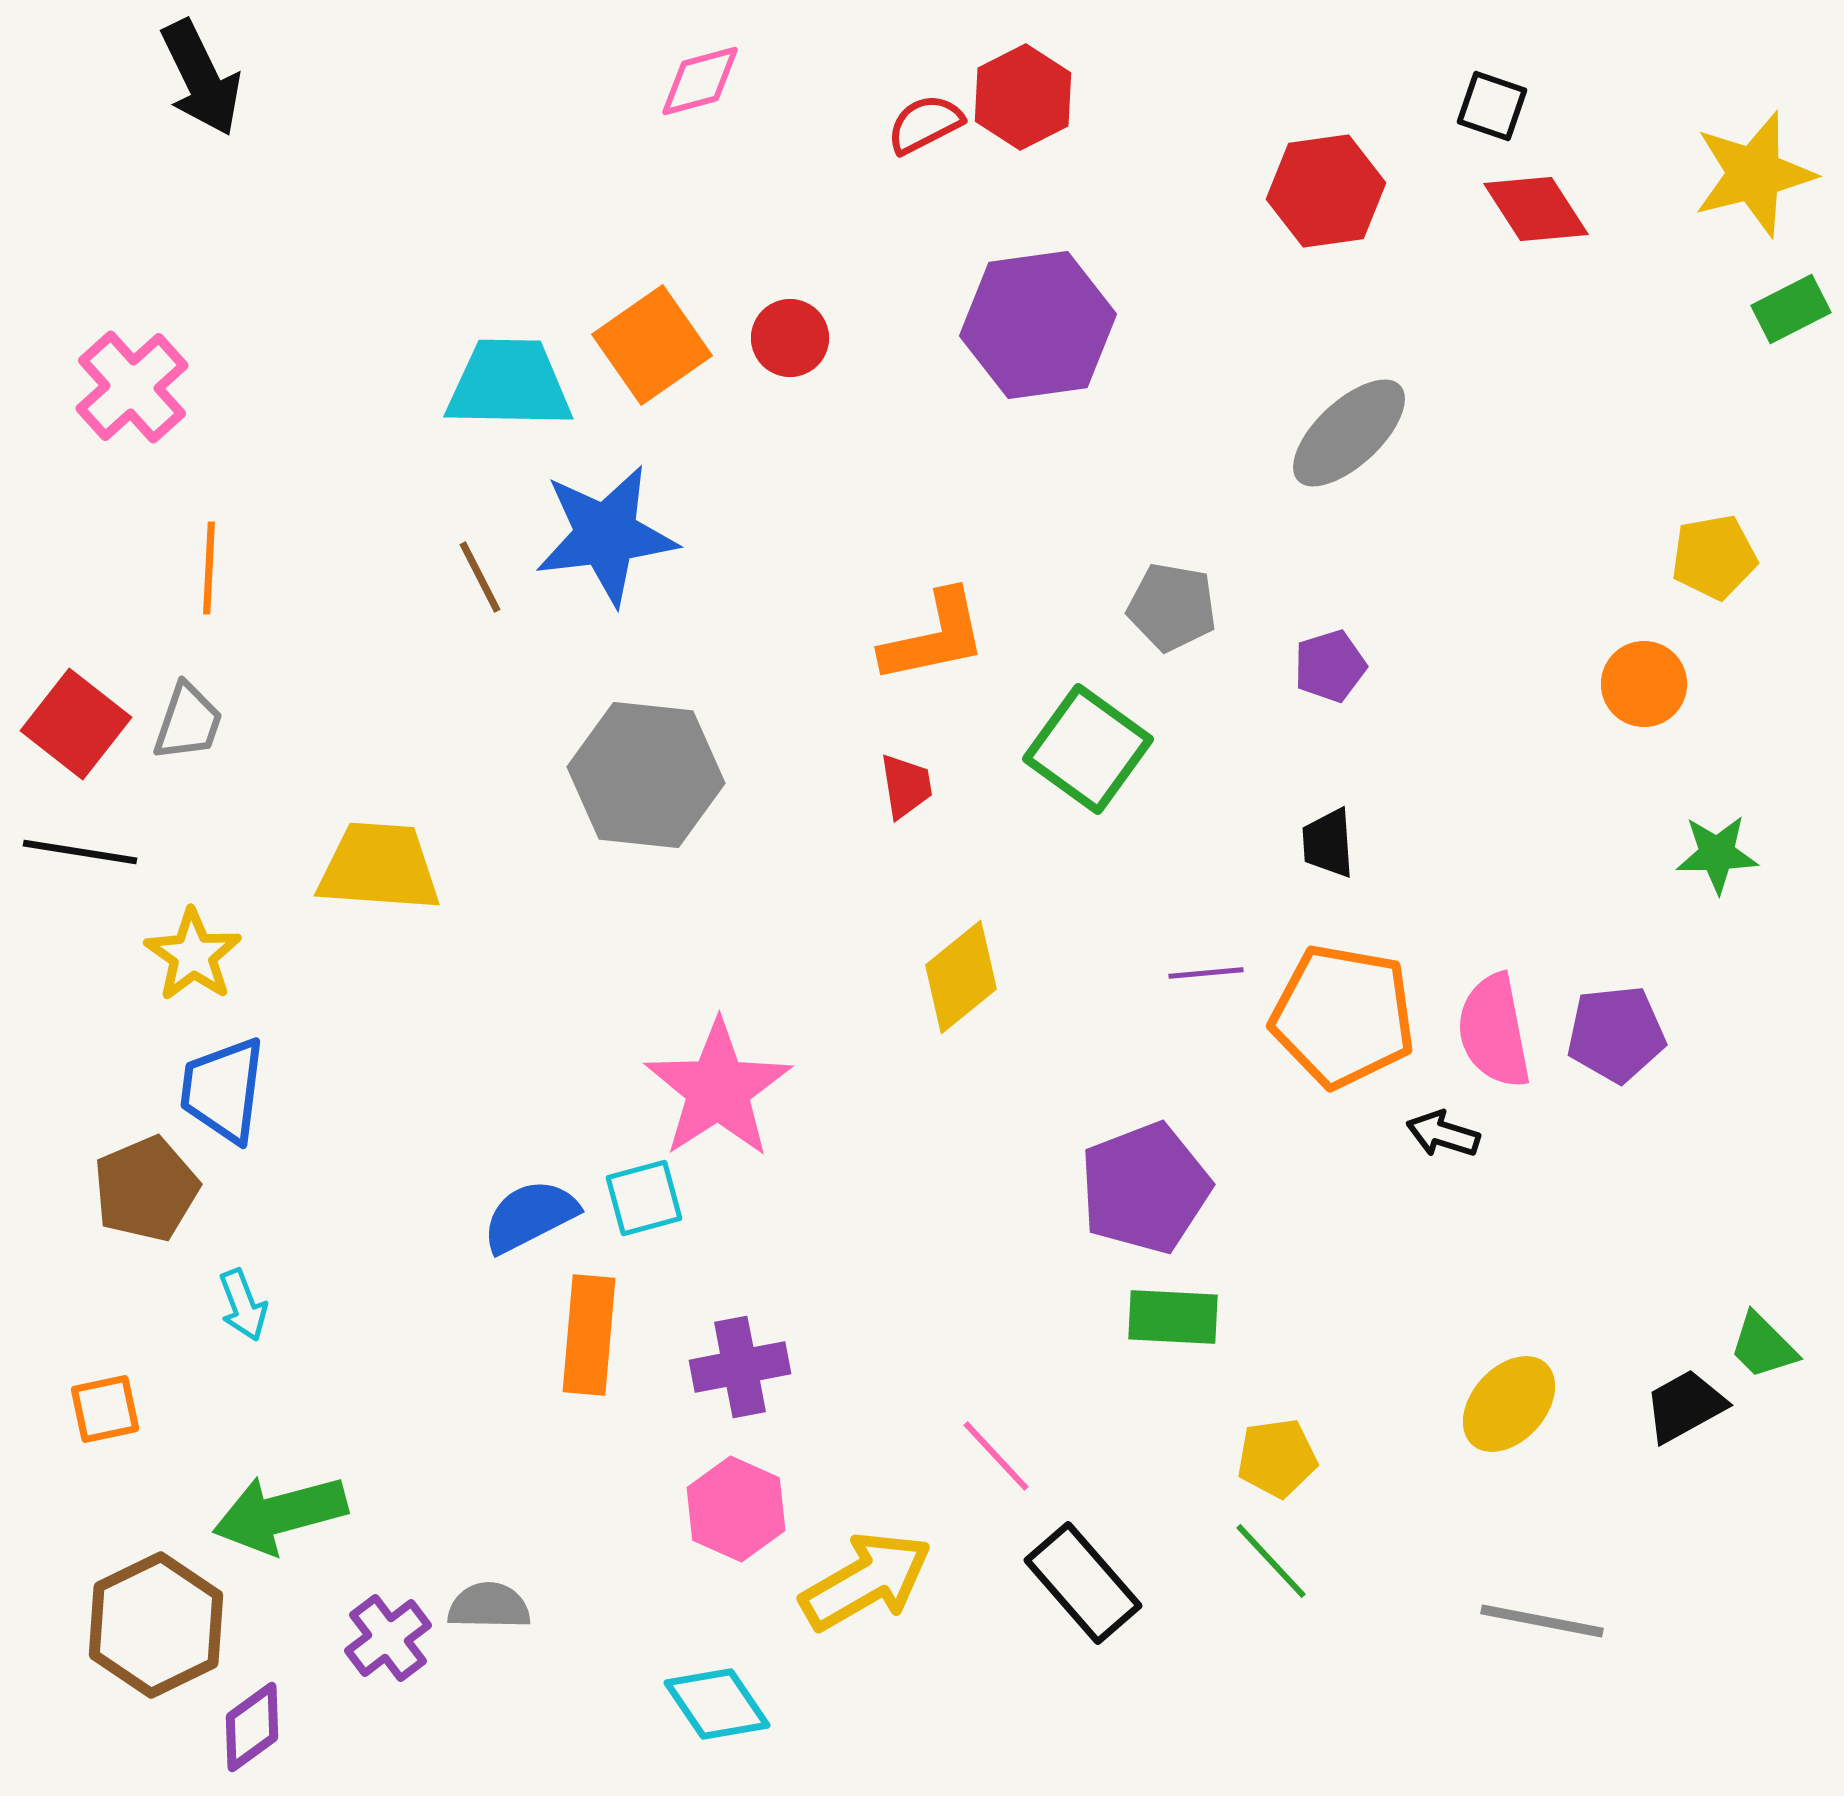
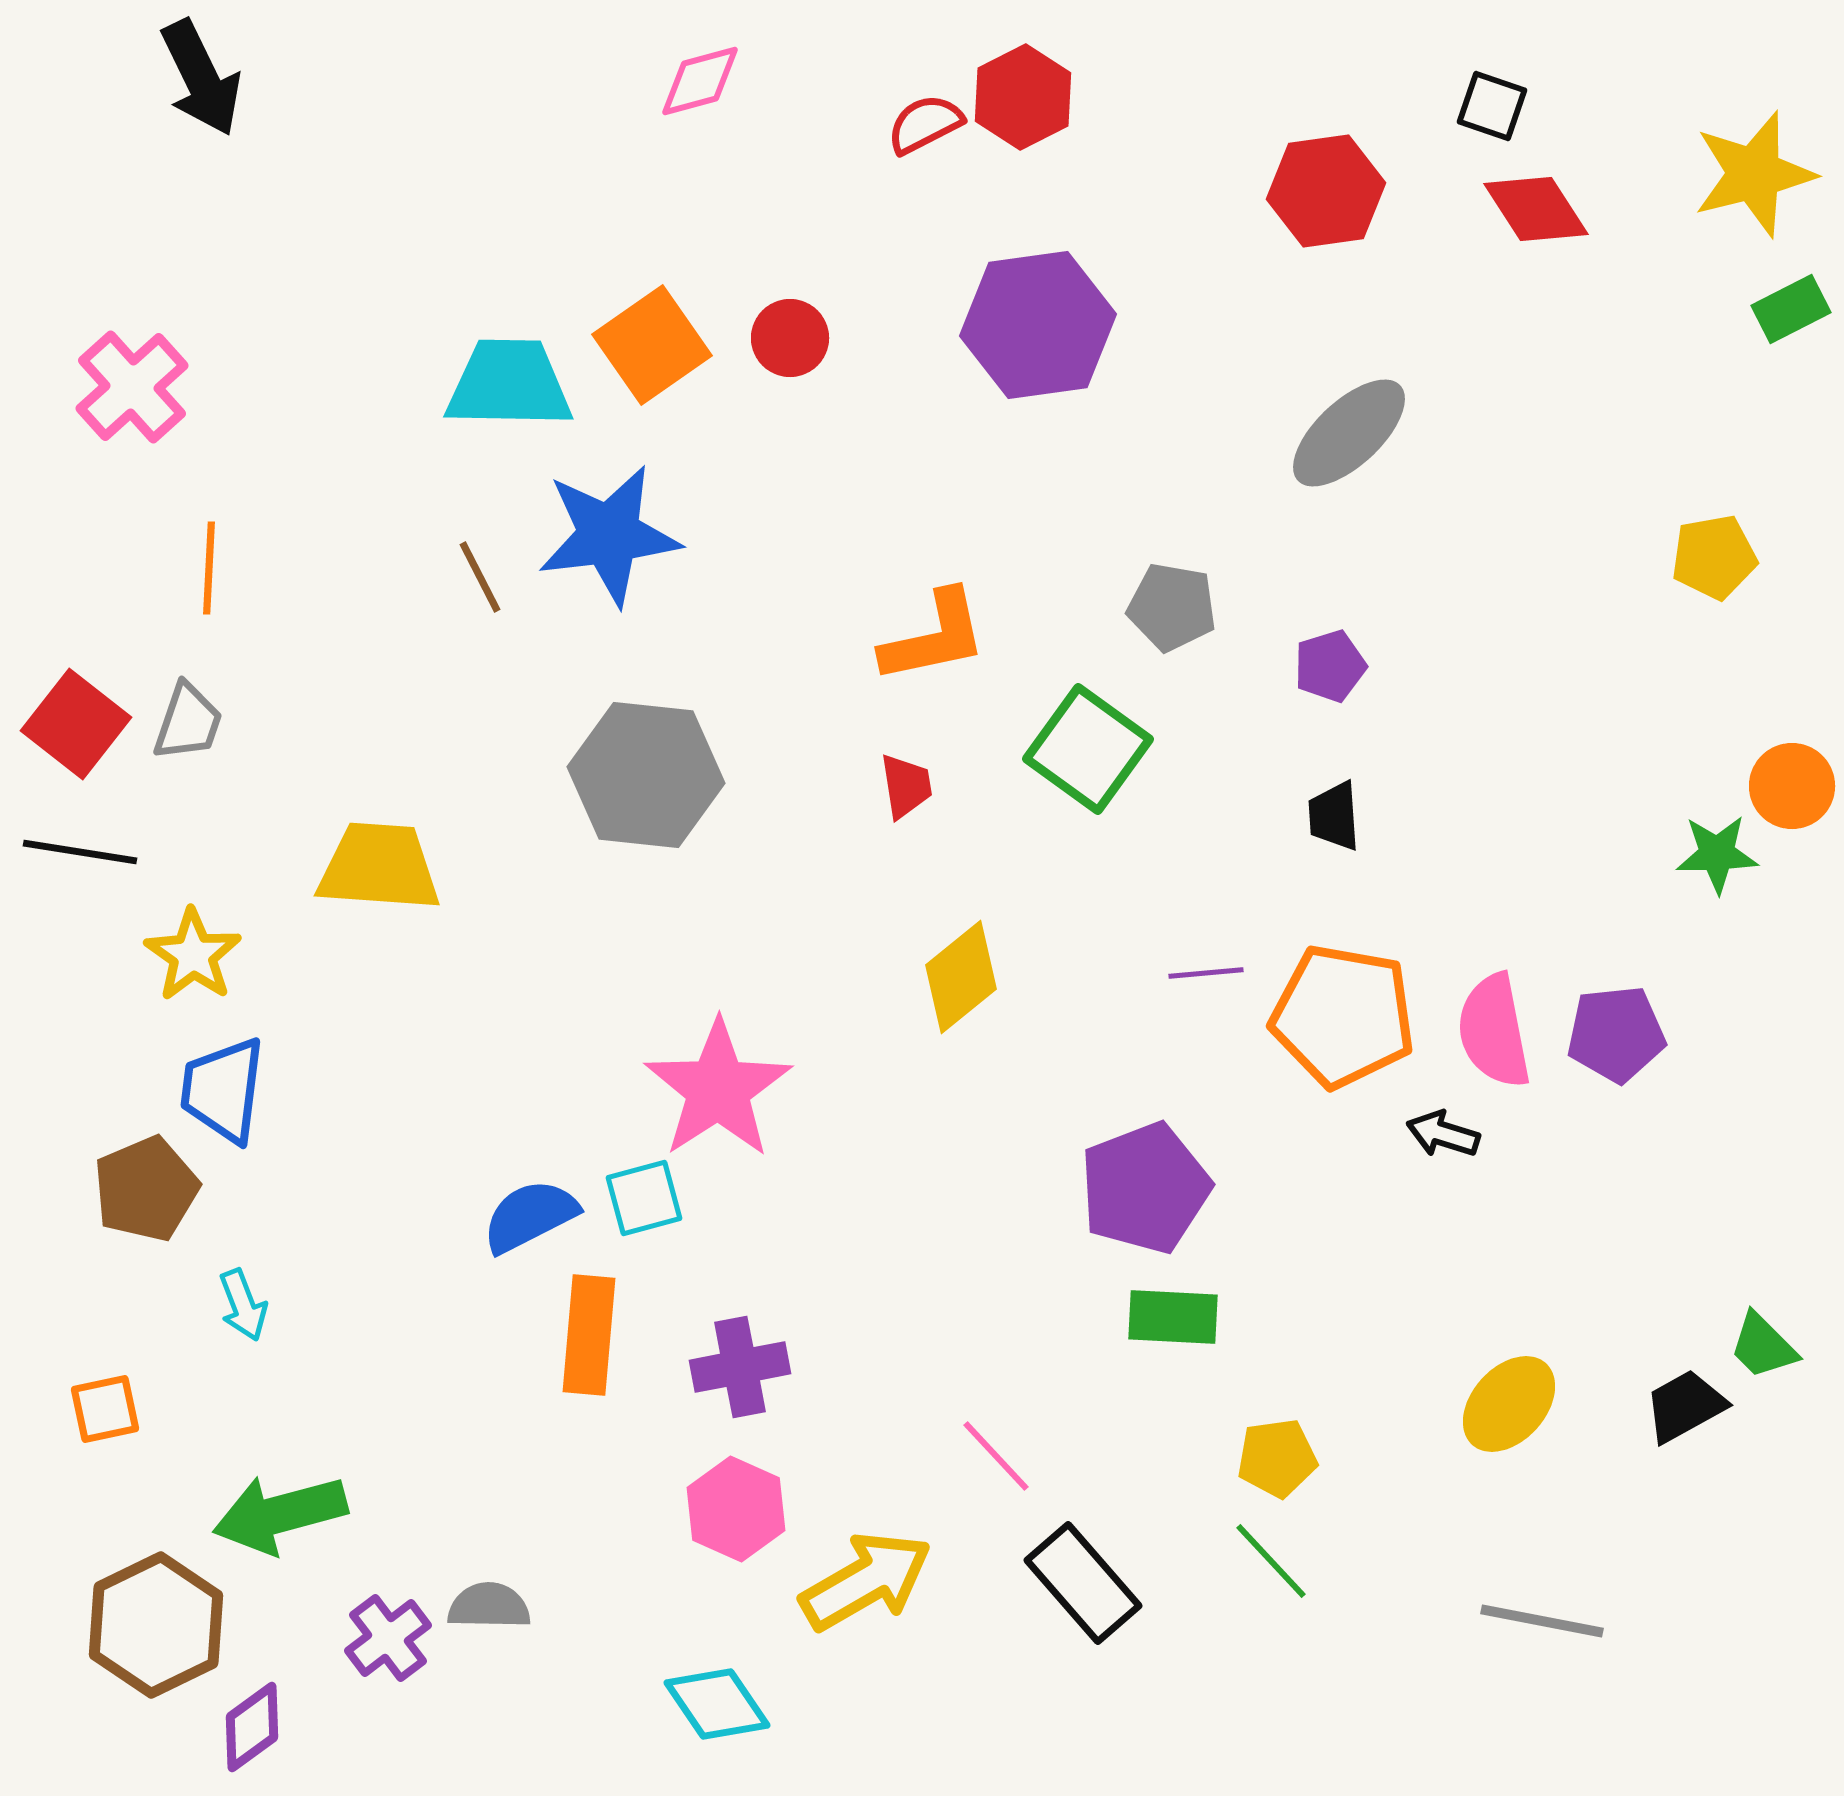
blue star at (606, 535): moved 3 px right
orange circle at (1644, 684): moved 148 px right, 102 px down
black trapezoid at (1328, 843): moved 6 px right, 27 px up
